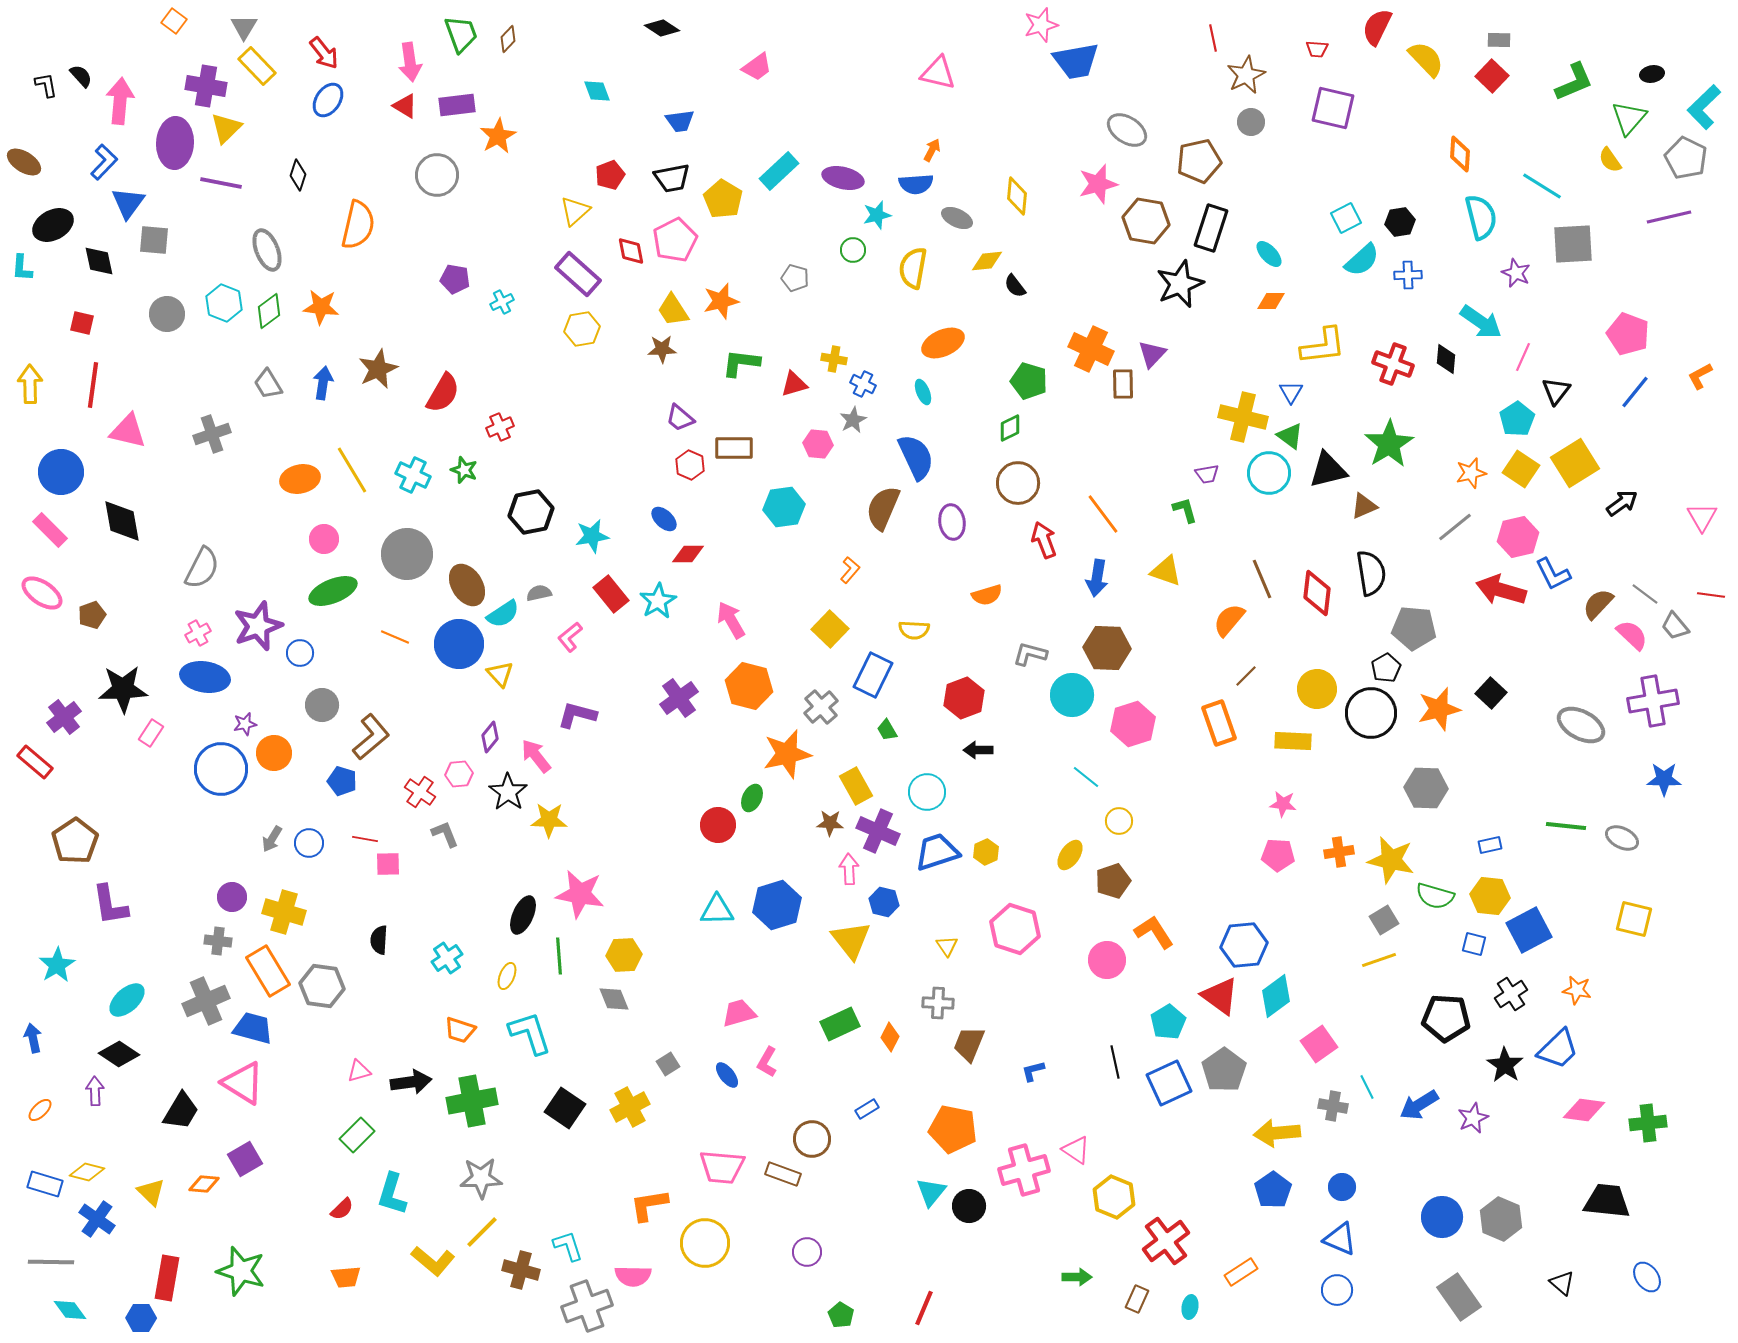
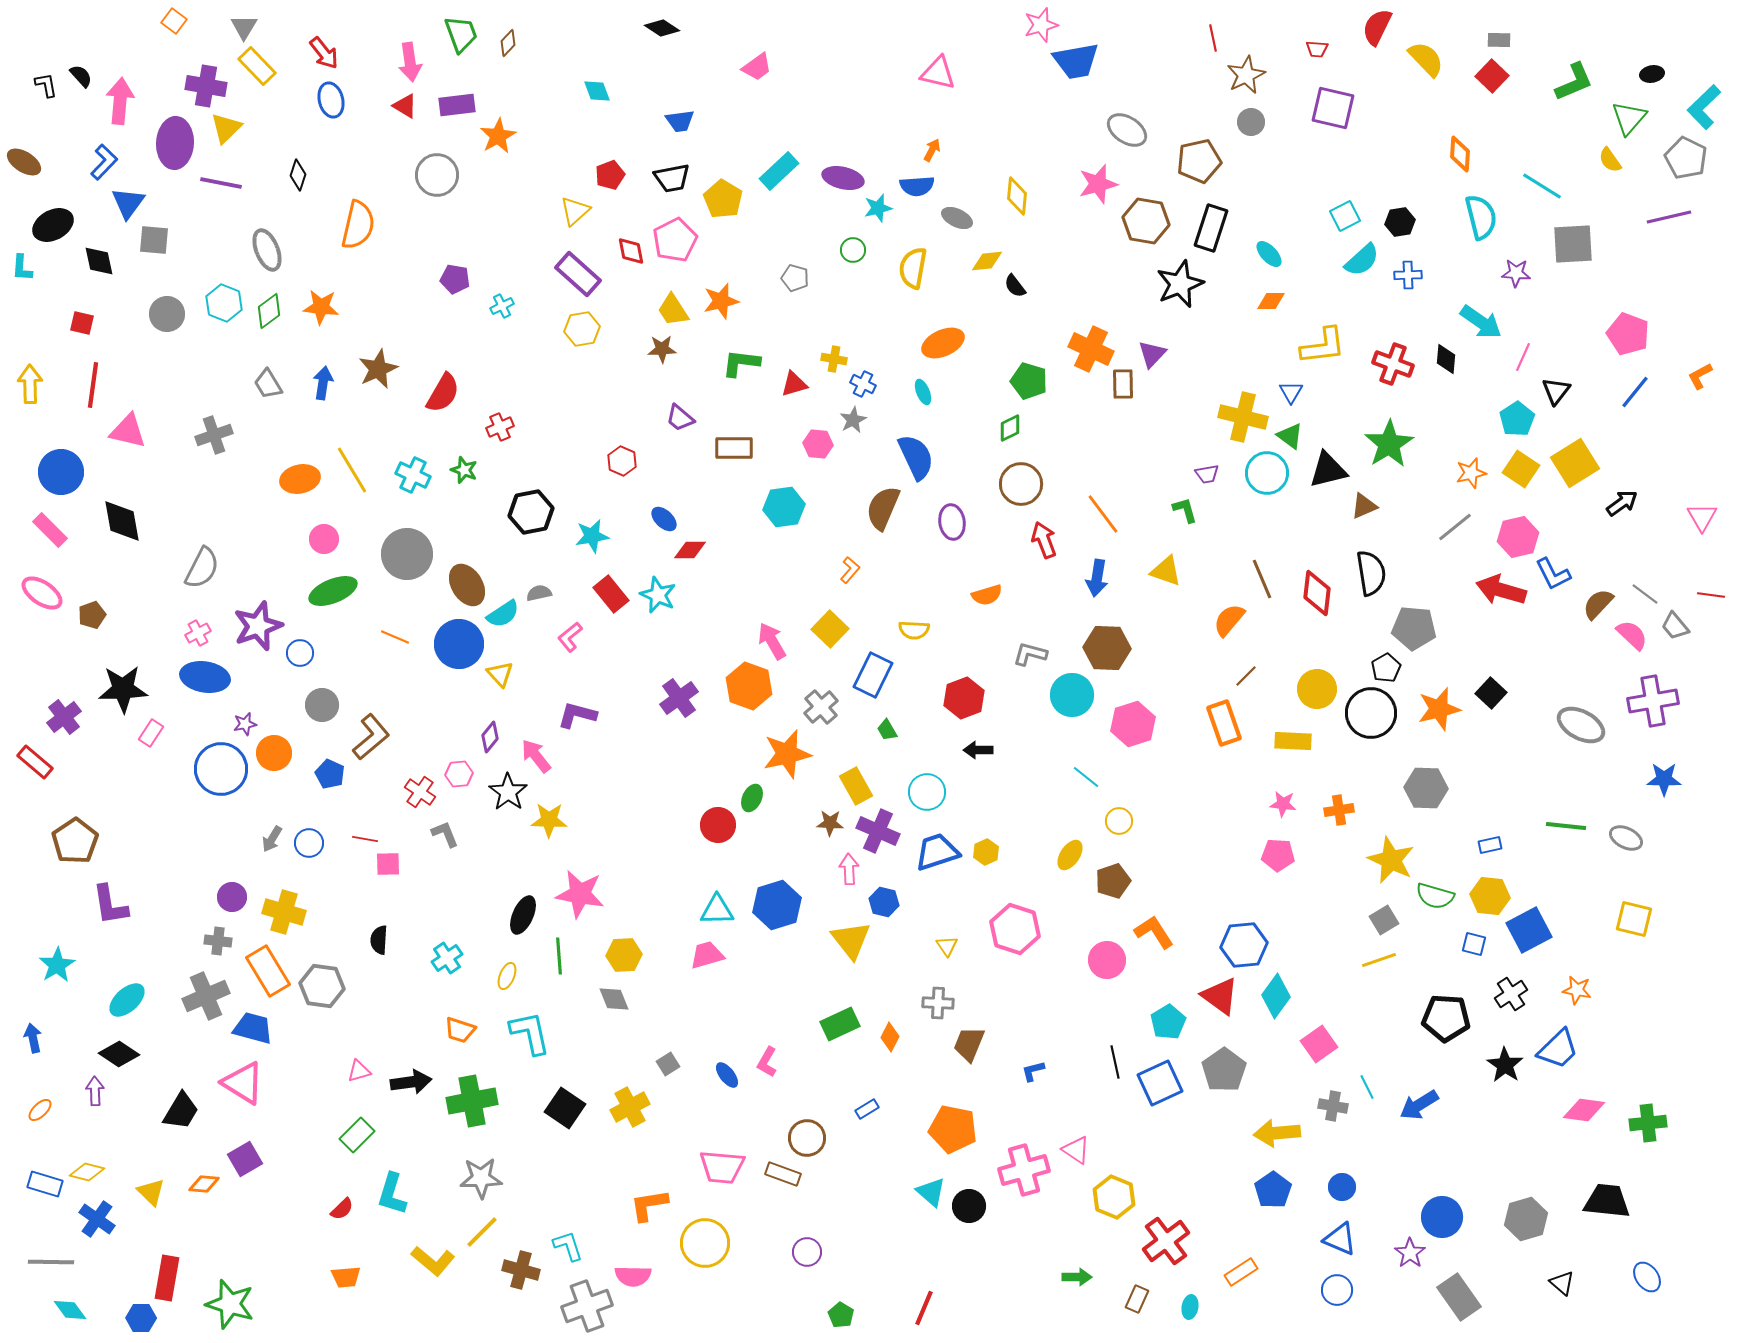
brown diamond at (508, 39): moved 4 px down
blue ellipse at (328, 100): moved 3 px right; rotated 48 degrees counterclockwise
blue semicircle at (916, 184): moved 1 px right, 2 px down
cyan star at (877, 215): moved 1 px right, 7 px up
cyan square at (1346, 218): moved 1 px left, 2 px up
purple star at (1516, 273): rotated 20 degrees counterclockwise
cyan cross at (502, 302): moved 4 px down
gray cross at (212, 434): moved 2 px right, 1 px down
red hexagon at (690, 465): moved 68 px left, 4 px up
cyan circle at (1269, 473): moved 2 px left
brown circle at (1018, 483): moved 3 px right, 1 px down
red diamond at (688, 554): moved 2 px right, 4 px up
cyan star at (658, 601): moved 6 px up; rotated 18 degrees counterclockwise
pink arrow at (731, 620): moved 41 px right, 21 px down
orange hexagon at (749, 686): rotated 6 degrees clockwise
orange rectangle at (1219, 723): moved 5 px right
blue pentagon at (342, 781): moved 12 px left, 7 px up; rotated 8 degrees clockwise
gray ellipse at (1622, 838): moved 4 px right
orange cross at (1339, 852): moved 42 px up
yellow star at (1391, 860): rotated 12 degrees clockwise
cyan diamond at (1276, 996): rotated 18 degrees counterclockwise
gray cross at (206, 1001): moved 5 px up
pink trapezoid at (739, 1013): moved 32 px left, 58 px up
cyan L-shape at (530, 1033): rotated 6 degrees clockwise
blue square at (1169, 1083): moved 9 px left
purple star at (1473, 1118): moved 63 px left, 135 px down; rotated 12 degrees counterclockwise
brown circle at (812, 1139): moved 5 px left, 1 px up
cyan triangle at (931, 1192): rotated 28 degrees counterclockwise
gray hexagon at (1501, 1219): moved 25 px right; rotated 21 degrees clockwise
green star at (241, 1271): moved 11 px left, 33 px down
